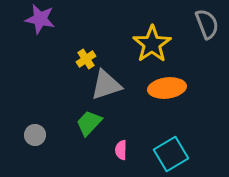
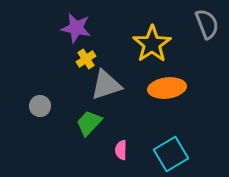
purple star: moved 36 px right, 9 px down
gray circle: moved 5 px right, 29 px up
